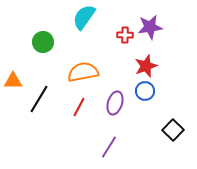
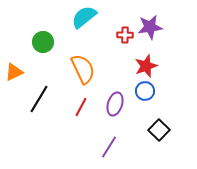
cyan semicircle: rotated 16 degrees clockwise
orange semicircle: moved 3 px up; rotated 76 degrees clockwise
orange triangle: moved 1 px right, 9 px up; rotated 24 degrees counterclockwise
purple ellipse: moved 1 px down
red line: moved 2 px right
black square: moved 14 px left
